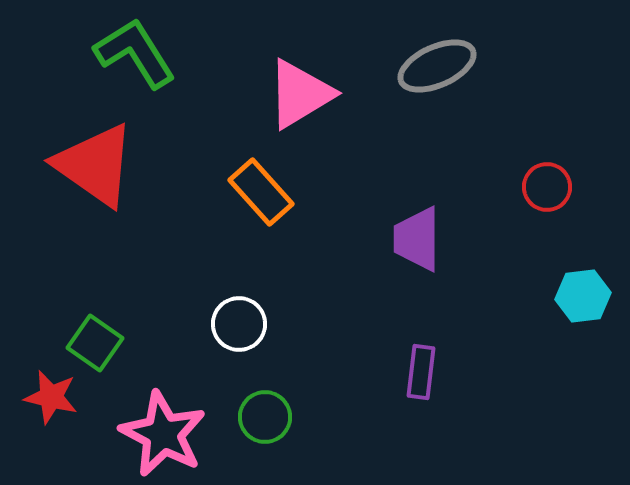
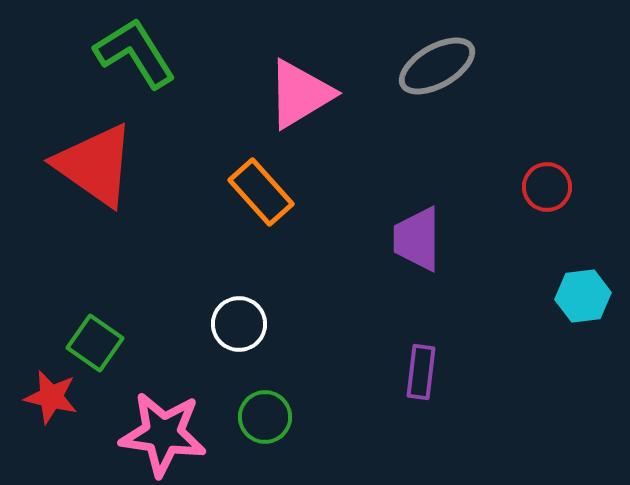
gray ellipse: rotated 6 degrees counterclockwise
pink star: rotated 20 degrees counterclockwise
